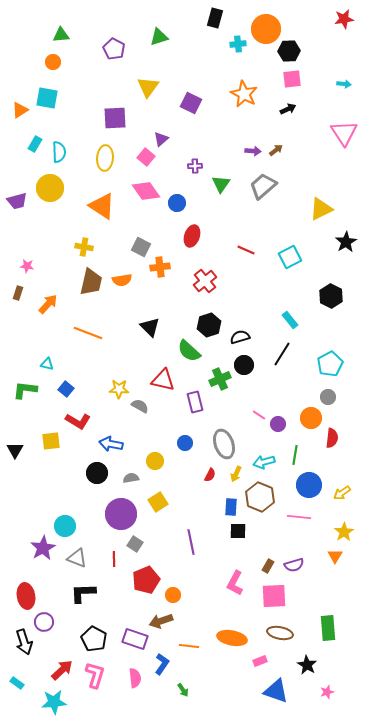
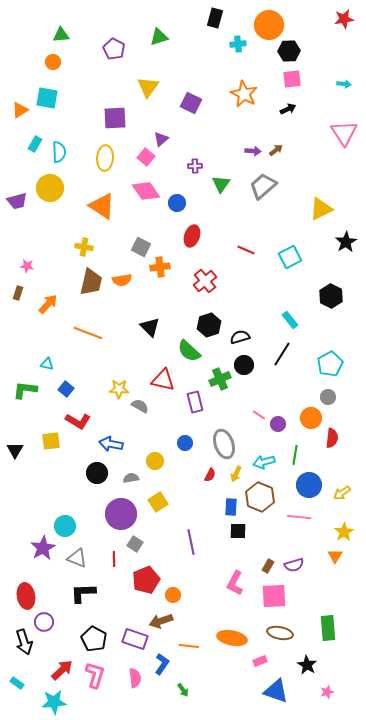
orange circle at (266, 29): moved 3 px right, 4 px up
